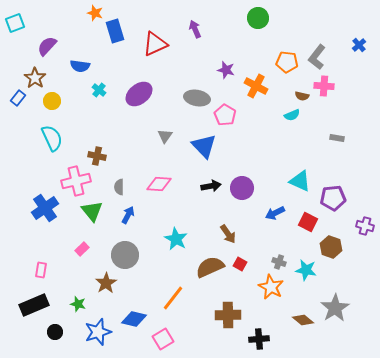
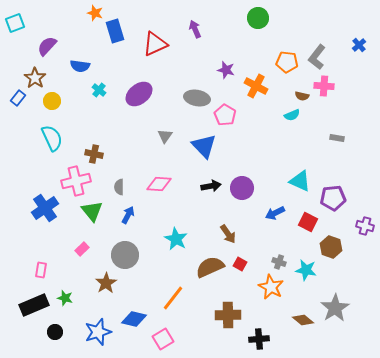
brown cross at (97, 156): moved 3 px left, 2 px up
green star at (78, 304): moved 13 px left, 6 px up
